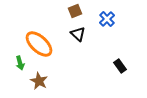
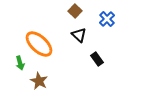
brown square: rotated 24 degrees counterclockwise
black triangle: moved 1 px right, 1 px down
black rectangle: moved 23 px left, 7 px up
